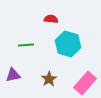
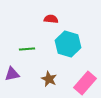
green line: moved 1 px right, 4 px down
purple triangle: moved 1 px left, 1 px up
brown star: rotated 14 degrees counterclockwise
